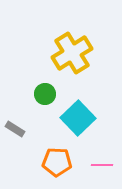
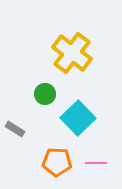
yellow cross: rotated 21 degrees counterclockwise
pink line: moved 6 px left, 2 px up
